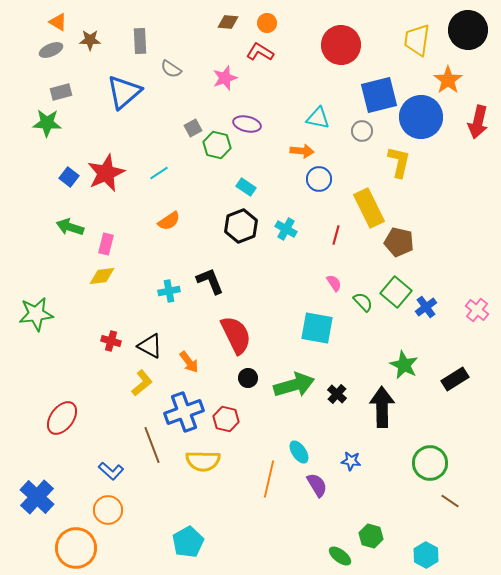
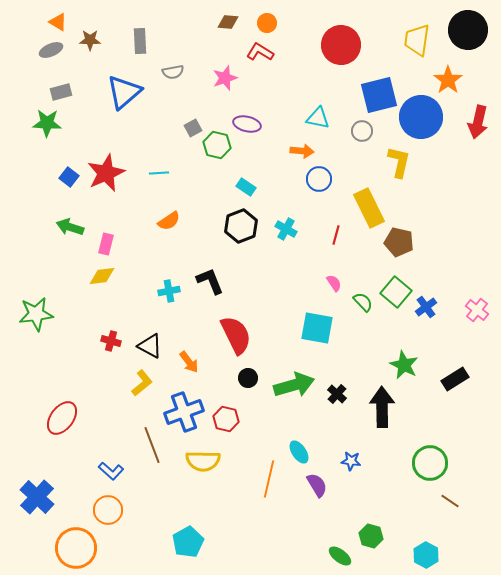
gray semicircle at (171, 69): moved 2 px right, 3 px down; rotated 45 degrees counterclockwise
cyan line at (159, 173): rotated 30 degrees clockwise
